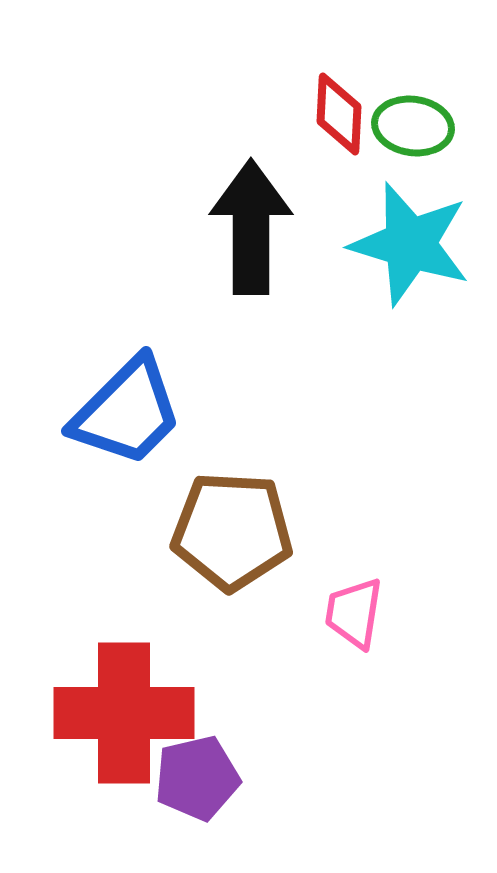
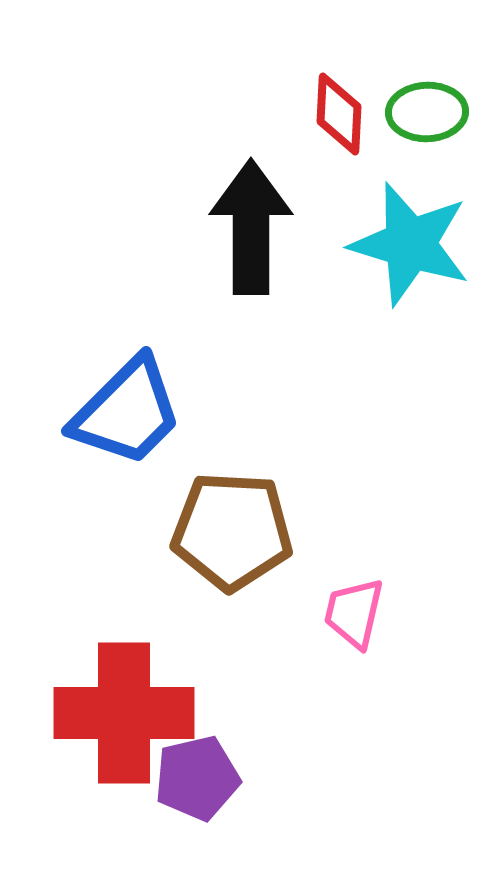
green ellipse: moved 14 px right, 14 px up; rotated 10 degrees counterclockwise
pink trapezoid: rotated 4 degrees clockwise
